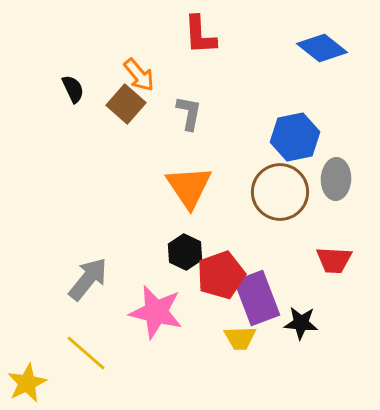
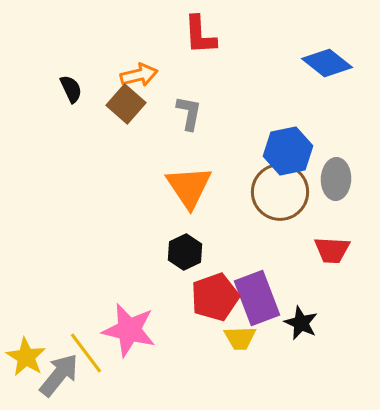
blue diamond: moved 5 px right, 15 px down
orange arrow: rotated 63 degrees counterclockwise
black semicircle: moved 2 px left
blue hexagon: moved 7 px left, 14 px down
black hexagon: rotated 8 degrees clockwise
red trapezoid: moved 2 px left, 10 px up
red pentagon: moved 6 px left, 22 px down
gray arrow: moved 29 px left, 96 px down
pink star: moved 27 px left, 18 px down
black star: rotated 20 degrees clockwise
yellow line: rotated 12 degrees clockwise
yellow star: moved 1 px left, 26 px up; rotated 15 degrees counterclockwise
